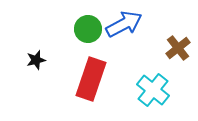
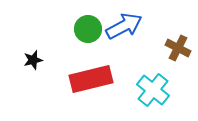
blue arrow: moved 2 px down
brown cross: rotated 25 degrees counterclockwise
black star: moved 3 px left
red rectangle: rotated 57 degrees clockwise
